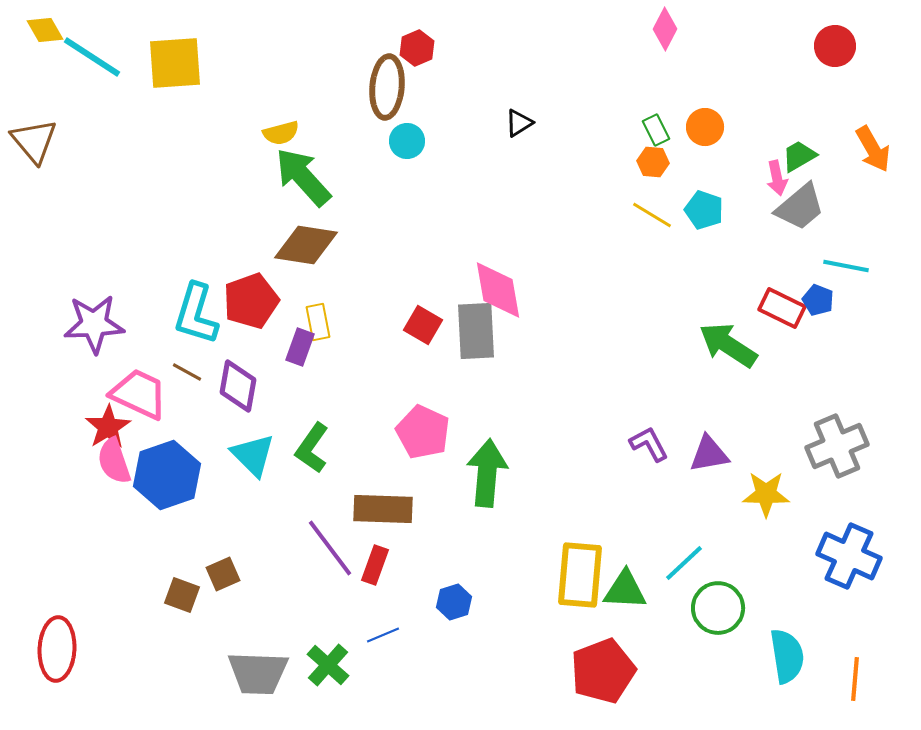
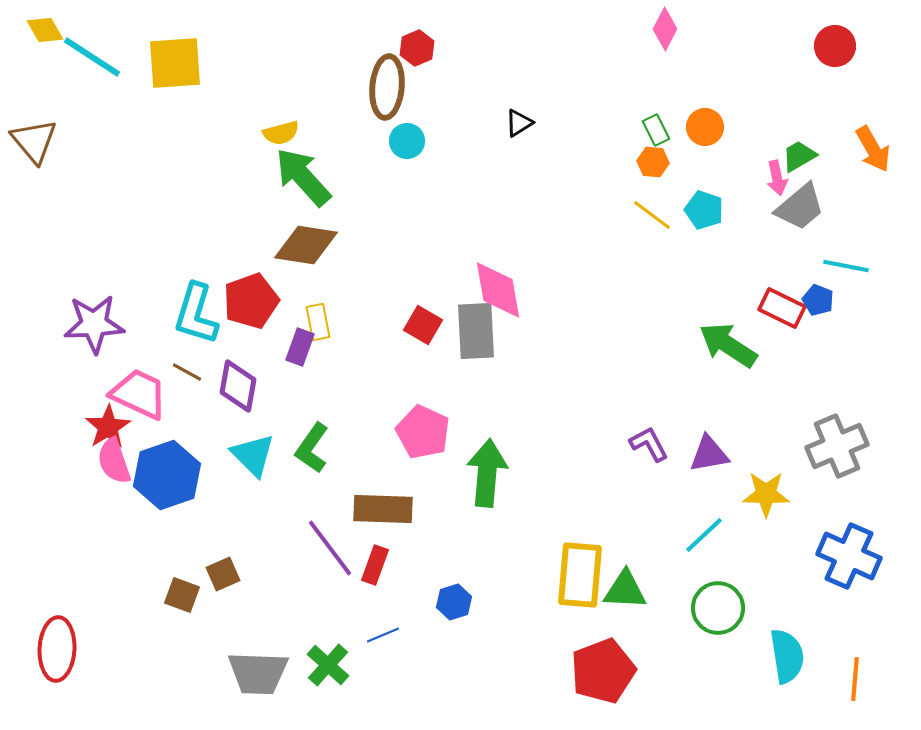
yellow line at (652, 215): rotated 6 degrees clockwise
cyan line at (684, 563): moved 20 px right, 28 px up
